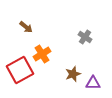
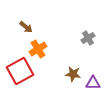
gray cross: moved 3 px right, 1 px down; rotated 24 degrees clockwise
orange cross: moved 4 px left, 5 px up
red square: moved 1 px down
brown star: rotated 28 degrees clockwise
